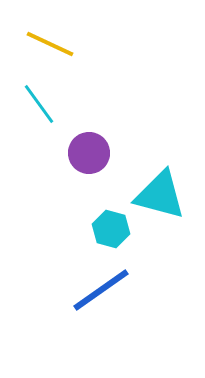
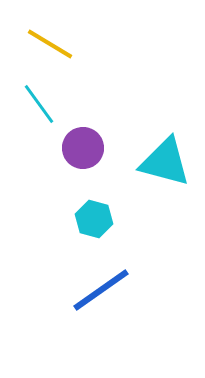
yellow line: rotated 6 degrees clockwise
purple circle: moved 6 px left, 5 px up
cyan triangle: moved 5 px right, 33 px up
cyan hexagon: moved 17 px left, 10 px up
